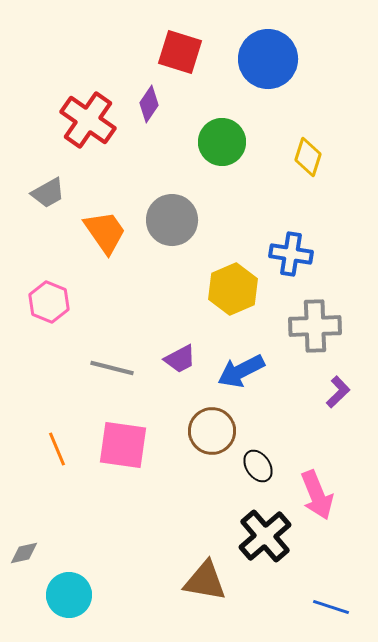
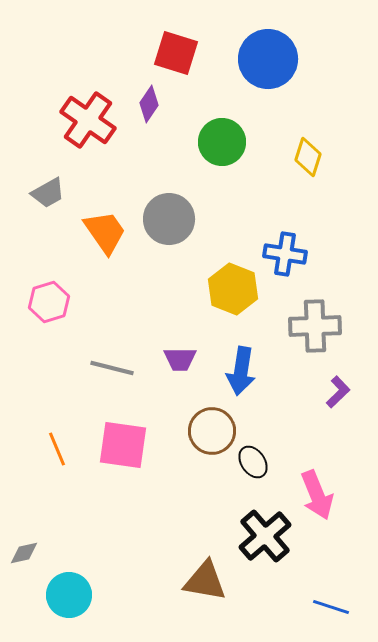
red square: moved 4 px left, 1 px down
gray circle: moved 3 px left, 1 px up
blue cross: moved 6 px left
yellow hexagon: rotated 15 degrees counterclockwise
pink hexagon: rotated 21 degrees clockwise
purple trapezoid: rotated 28 degrees clockwise
blue arrow: rotated 54 degrees counterclockwise
black ellipse: moved 5 px left, 4 px up
